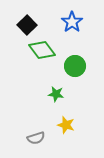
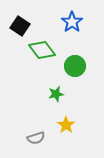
black square: moved 7 px left, 1 px down; rotated 12 degrees counterclockwise
green star: rotated 21 degrees counterclockwise
yellow star: rotated 18 degrees clockwise
